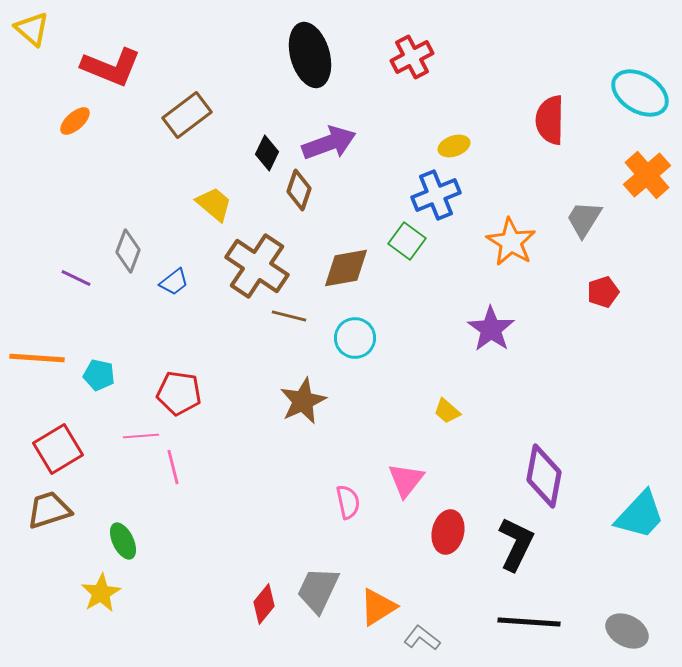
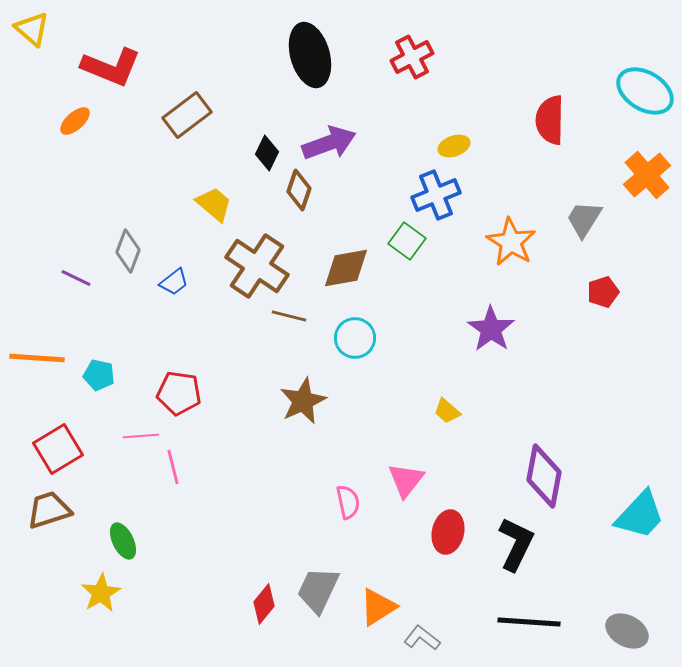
cyan ellipse at (640, 93): moved 5 px right, 2 px up
